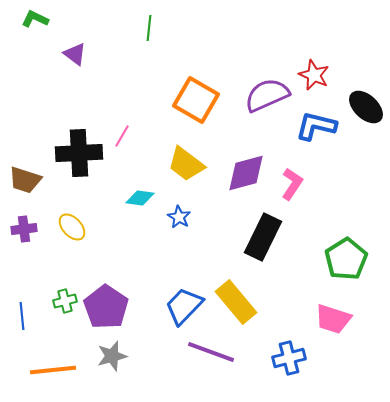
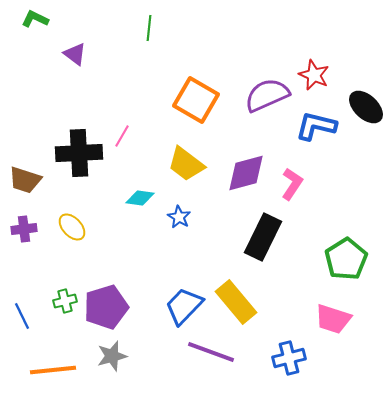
purple pentagon: rotated 21 degrees clockwise
blue line: rotated 20 degrees counterclockwise
